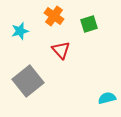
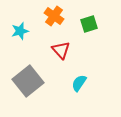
cyan semicircle: moved 28 px left, 15 px up; rotated 42 degrees counterclockwise
